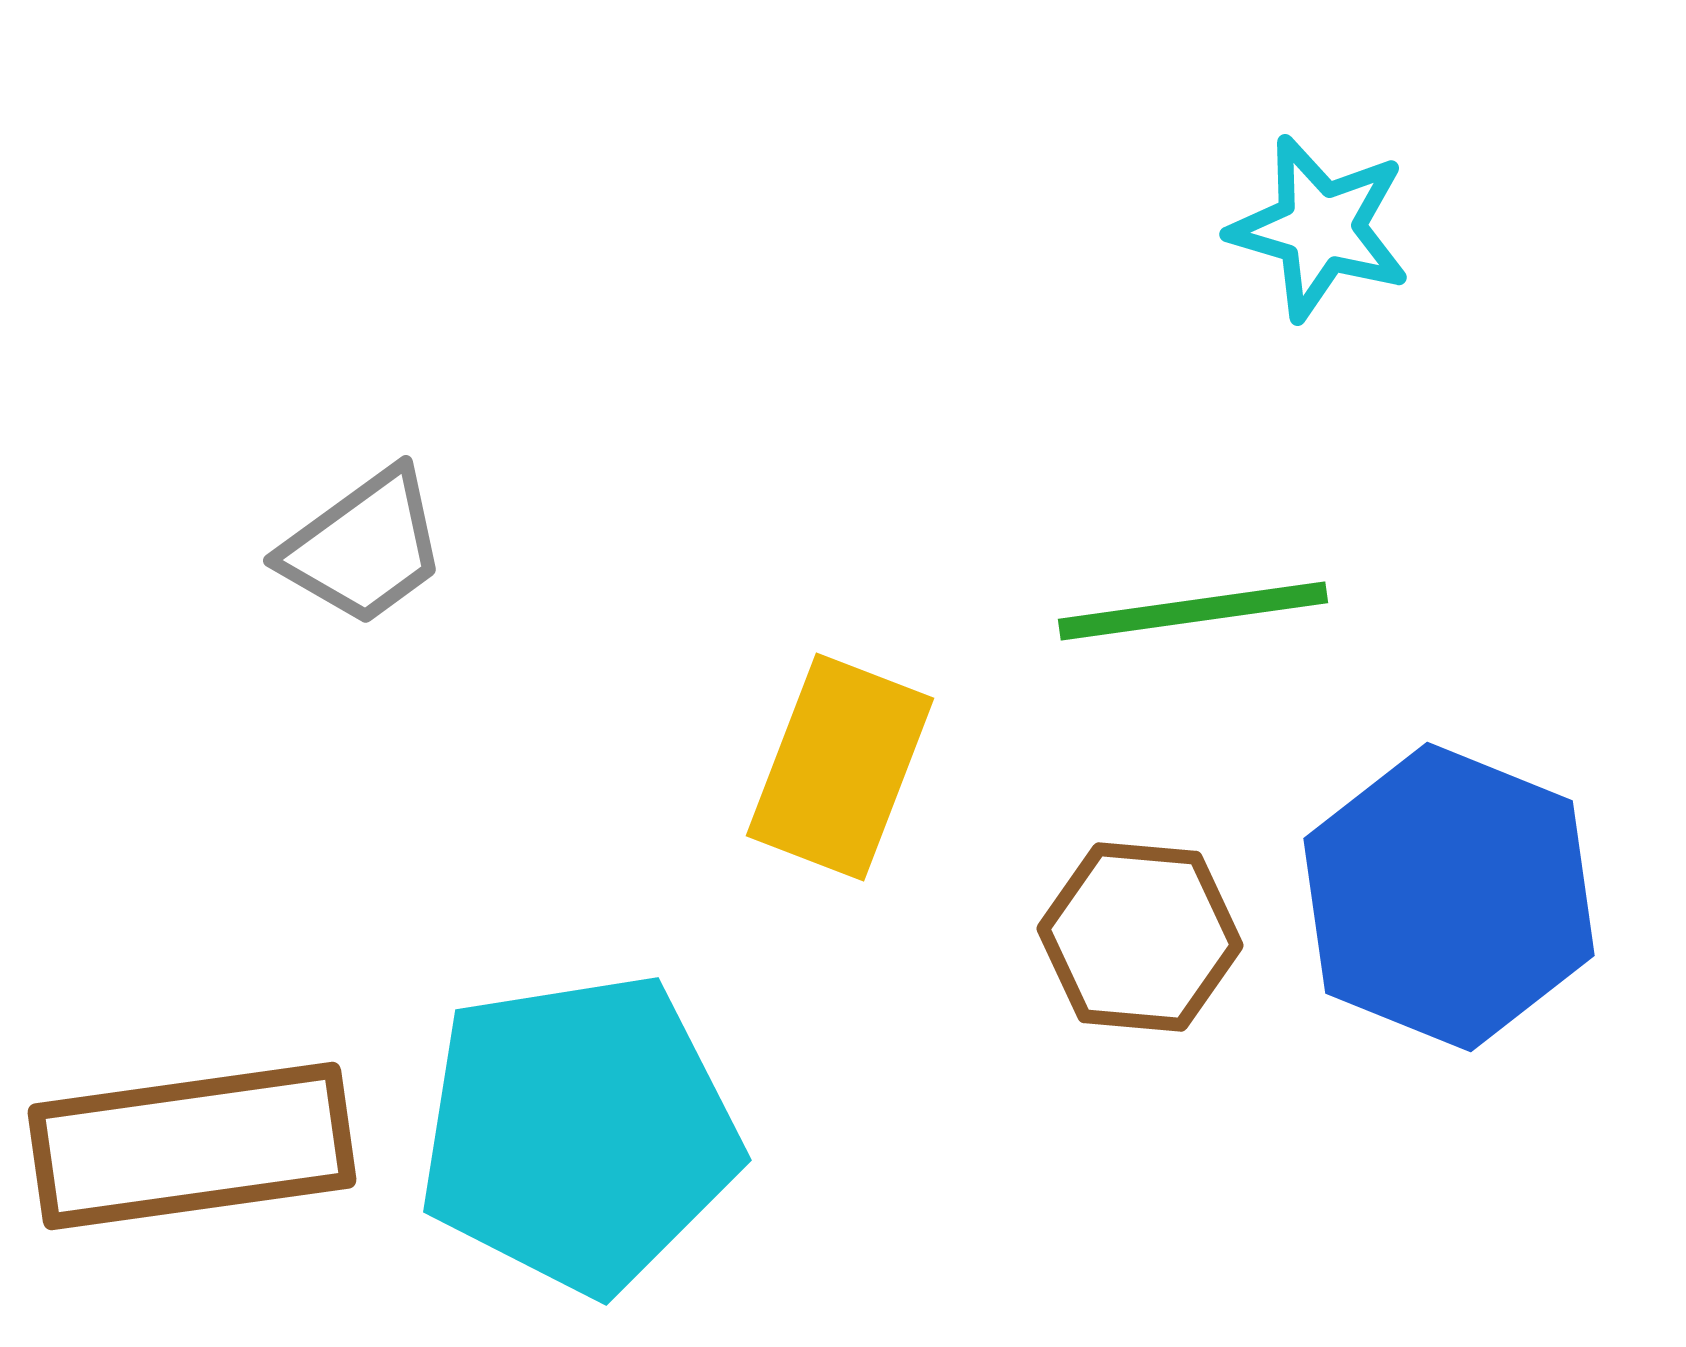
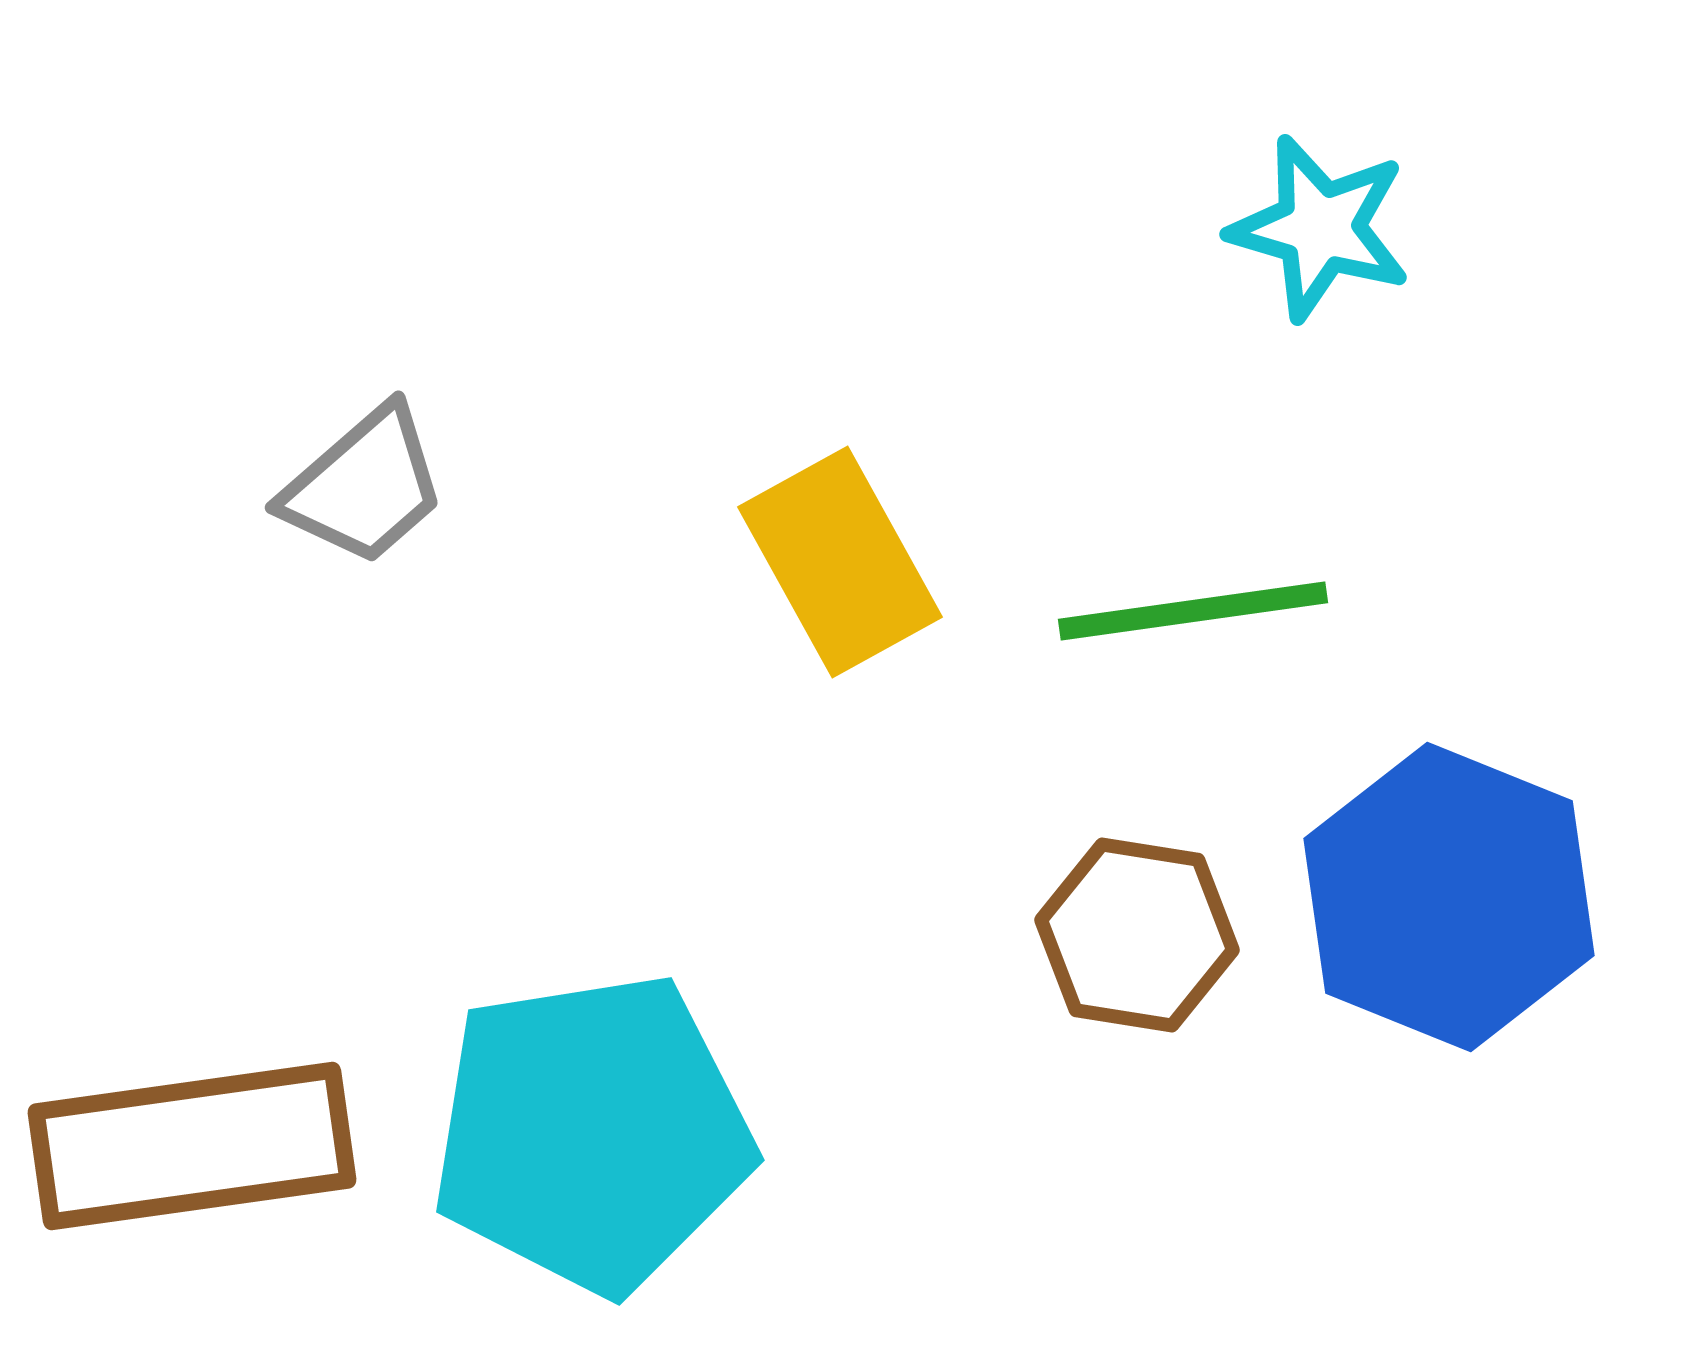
gray trapezoid: moved 61 px up; rotated 5 degrees counterclockwise
yellow rectangle: moved 205 px up; rotated 50 degrees counterclockwise
brown hexagon: moved 3 px left, 2 px up; rotated 4 degrees clockwise
cyan pentagon: moved 13 px right
